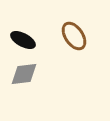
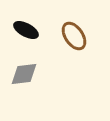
black ellipse: moved 3 px right, 10 px up
